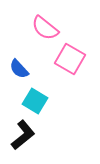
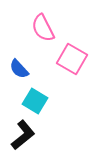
pink semicircle: moved 2 px left; rotated 24 degrees clockwise
pink square: moved 2 px right
